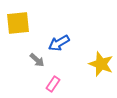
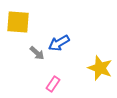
yellow square: moved 1 px up; rotated 10 degrees clockwise
gray arrow: moved 7 px up
yellow star: moved 1 px left, 4 px down
